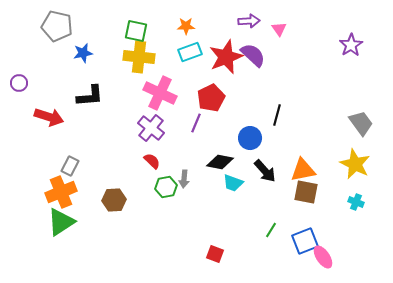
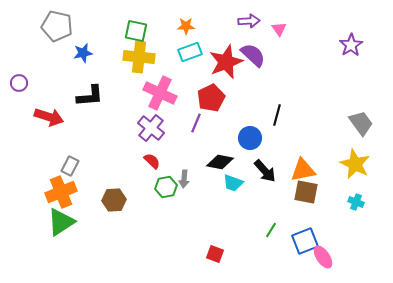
red star: moved 5 px down
